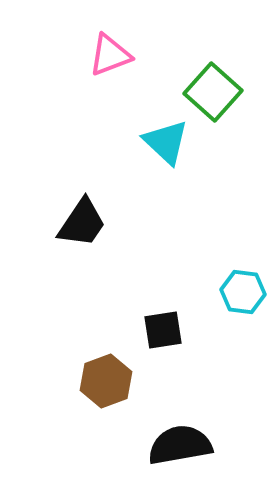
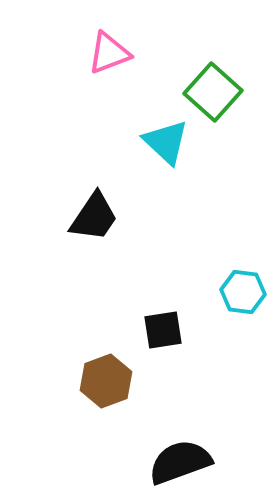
pink triangle: moved 1 px left, 2 px up
black trapezoid: moved 12 px right, 6 px up
black semicircle: moved 17 px down; rotated 10 degrees counterclockwise
